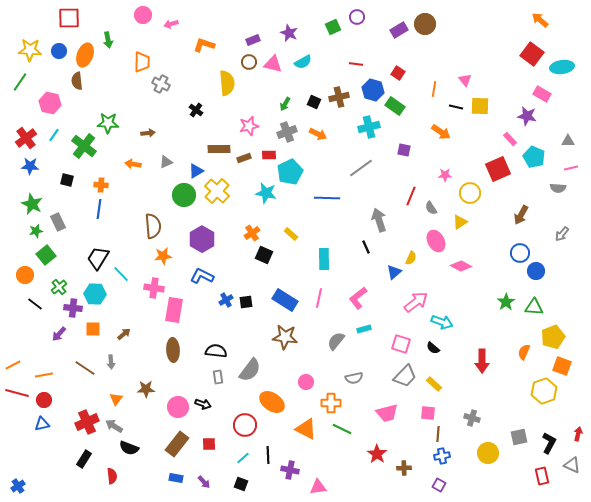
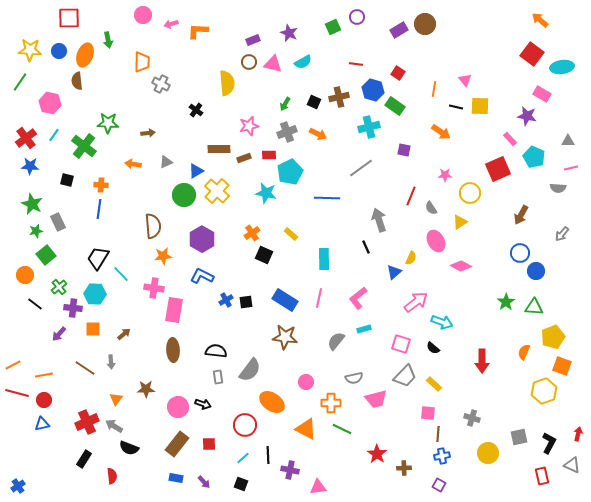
orange L-shape at (204, 45): moved 6 px left, 14 px up; rotated 15 degrees counterclockwise
pink trapezoid at (387, 413): moved 11 px left, 14 px up
